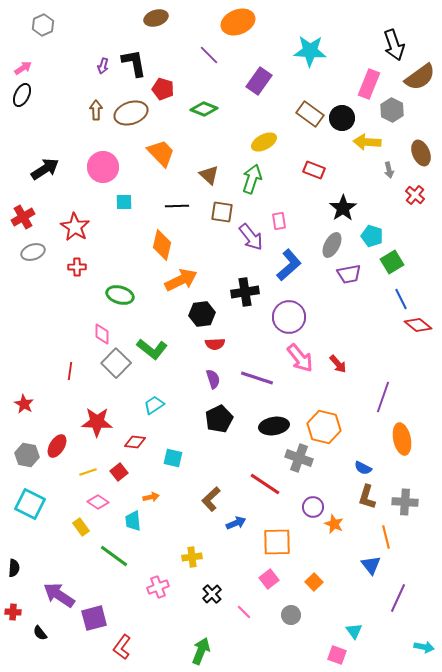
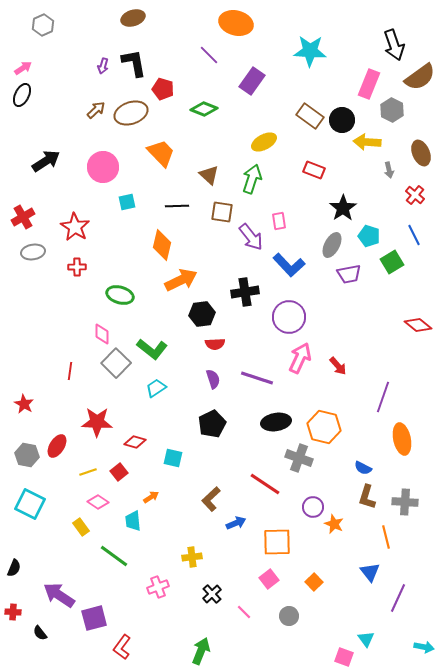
brown ellipse at (156, 18): moved 23 px left
orange ellipse at (238, 22): moved 2 px left, 1 px down; rotated 36 degrees clockwise
purple rectangle at (259, 81): moved 7 px left
brown arrow at (96, 110): rotated 48 degrees clockwise
brown rectangle at (310, 114): moved 2 px down
black circle at (342, 118): moved 2 px down
black arrow at (45, 169): moved 1 px right, 8 px up
cyan square at (124, 202): moved 3 px right; rotated 12 degrees counterclockwise
cyan pentagon at (372, 236): moved 3 px left
gray ellipse at (33, 252): rotated 10 degrees clockwise
blue L-shape at (289, 265): rotated 88 degrees clockwise
blue line at (401, 299): moved 13 px right, 64 px up
pink arrow at (300, 358): rotated 116 degrees counterclockwise
red arrow at (338, 364): moved 2 px down
cyan trapezoid at (154, 405): moved 2 px right, 17 px up
black pentagon at (219, 419): moved 7 px left, 5 px down
black ellipse at (274, 426): moved 2 px right, 4 px up
red diamond at (135, 442): rotated 10 degrees clockwise
orange arrow at (151, 497): rotated 21 degrees counterclockwise
blue triangle at (371, 565): moved 1 px left, 7 px down
black semicircle at (14, 568): rotated 18 degrees clockwise
gray circle at (291, 615): moved 2 px left, 1 px down
cyan triangle at (354, 631): moved 12 px right, 8 px down
pink square at (337, 655): moved 7 px right, 2 px down
